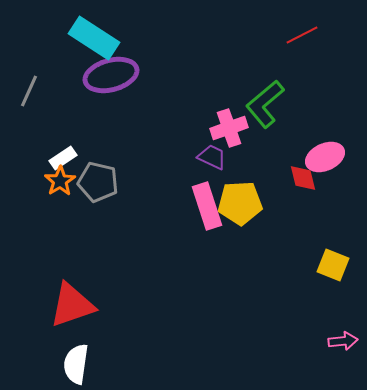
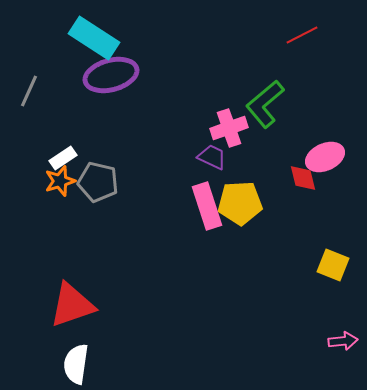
orange star: rotated 16 degrees clockwise
